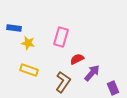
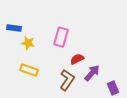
brown L-shape: moved 4 px right, 2 px up
